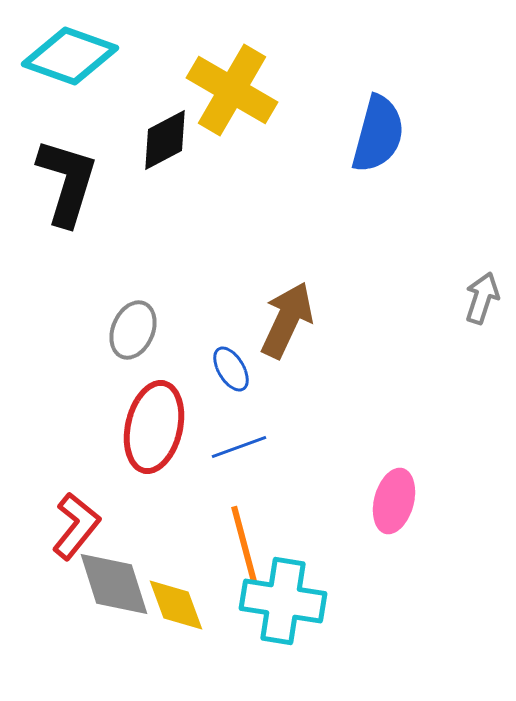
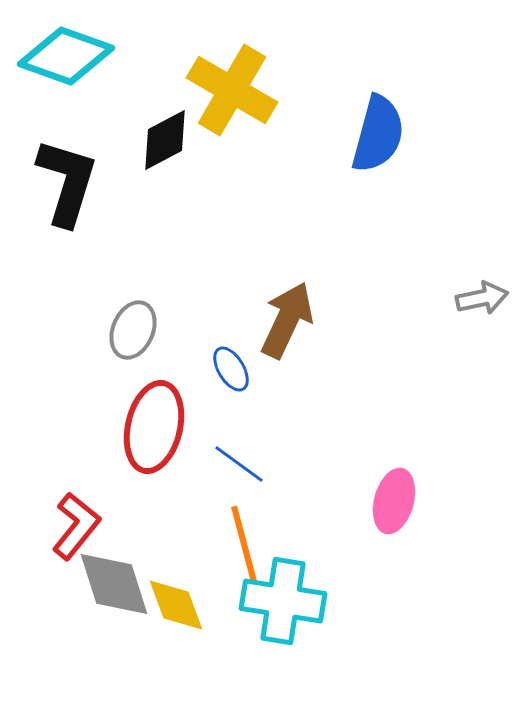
cyan diamond: moved 4 px left
gray arrow: rotated 60 degrees clockwise
blue line: moved 17 px down; rotated 56 degrees clockwise
